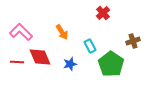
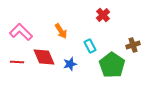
red cross: moved 2 px down
orange arrow: moved 1 px left, 1 px up
brown cross: moved 4 px down
red diamond: moved 4 px right
green pentagon: moved 1 px right, 1 px down
